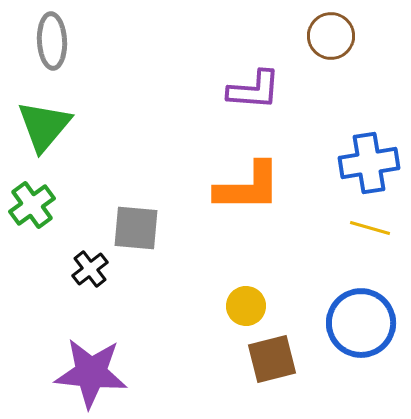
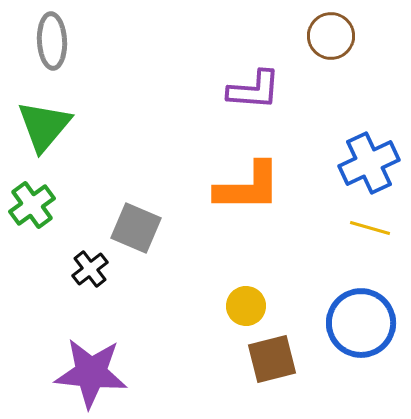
blue cross: rotated 16 degrees counterclockwise
gray square: rotated 18 degrees clockwise
